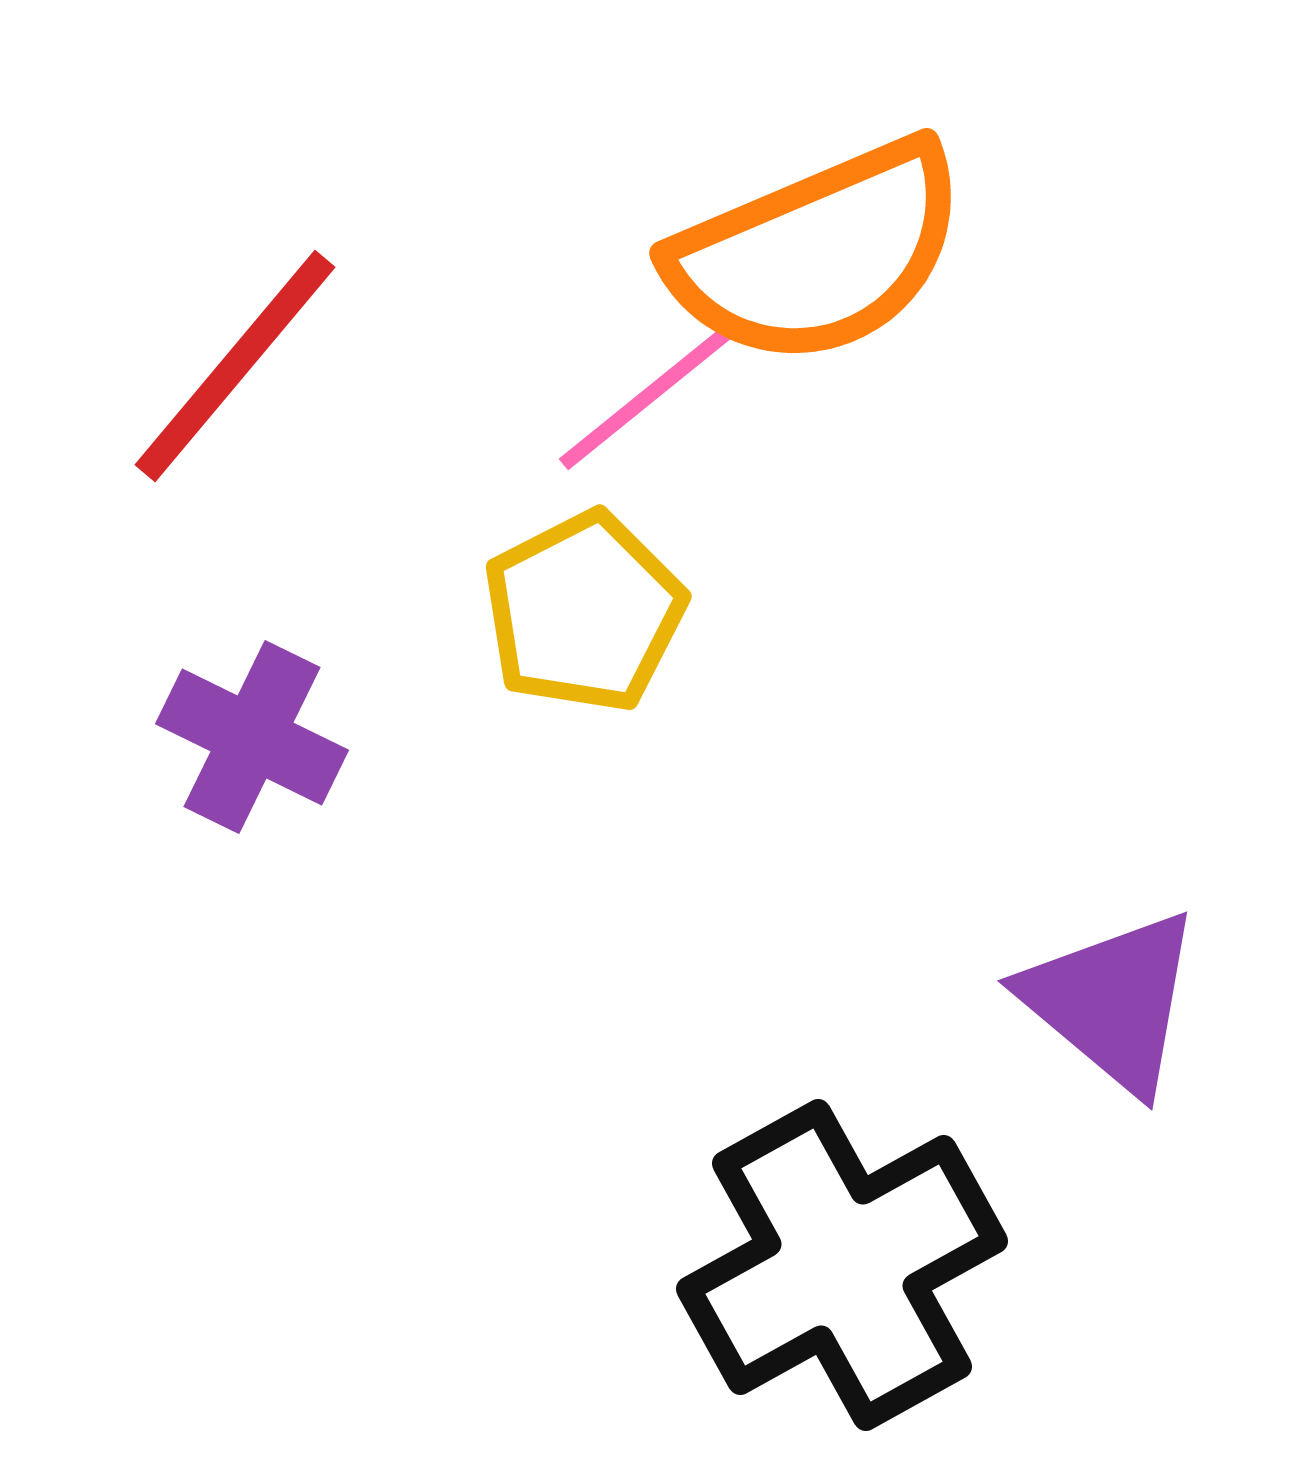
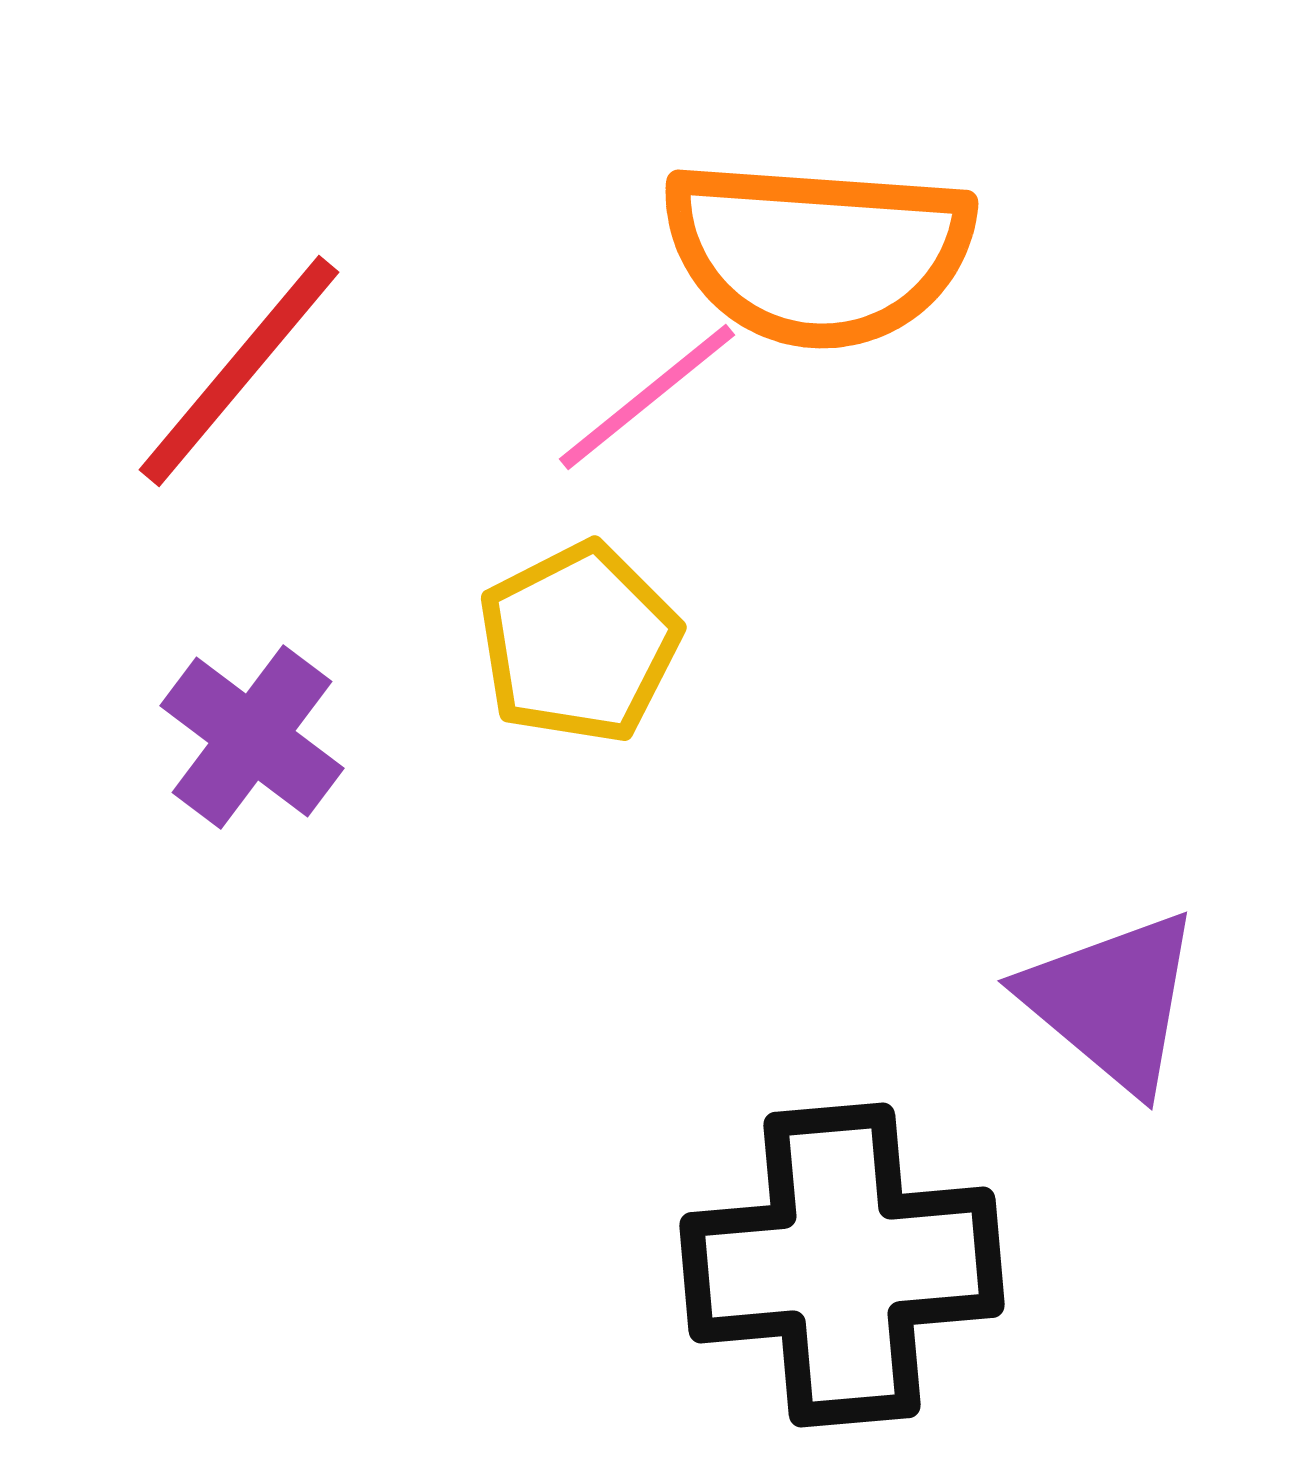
orange semicircle: rotated 27 degrees clockwise
red line: moved 4 px right, 5 px down
yellow pentagon: moved 5 px left, 31 px down
purple cross: rotated 11 degrees clockwise
black cross: rotated 24 degrees clockwise
